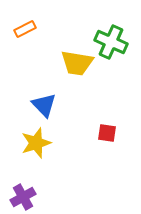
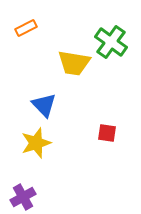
orange rectangle: moved 1 px right, 1 px up
green cross: rotated 12 degrees clockwise
yellow trapezoid: moved 3 px left
